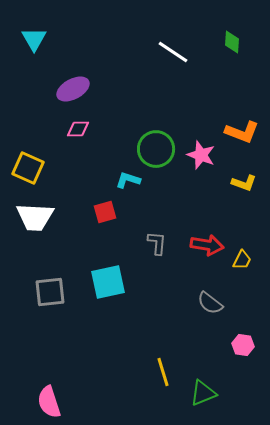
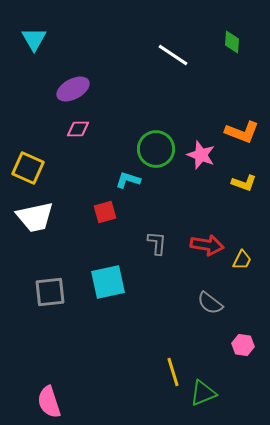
white line: moved 3 px down
white trapezoid: rotated 15 degrees counterclockwise
yellow line: moved 10 px right
